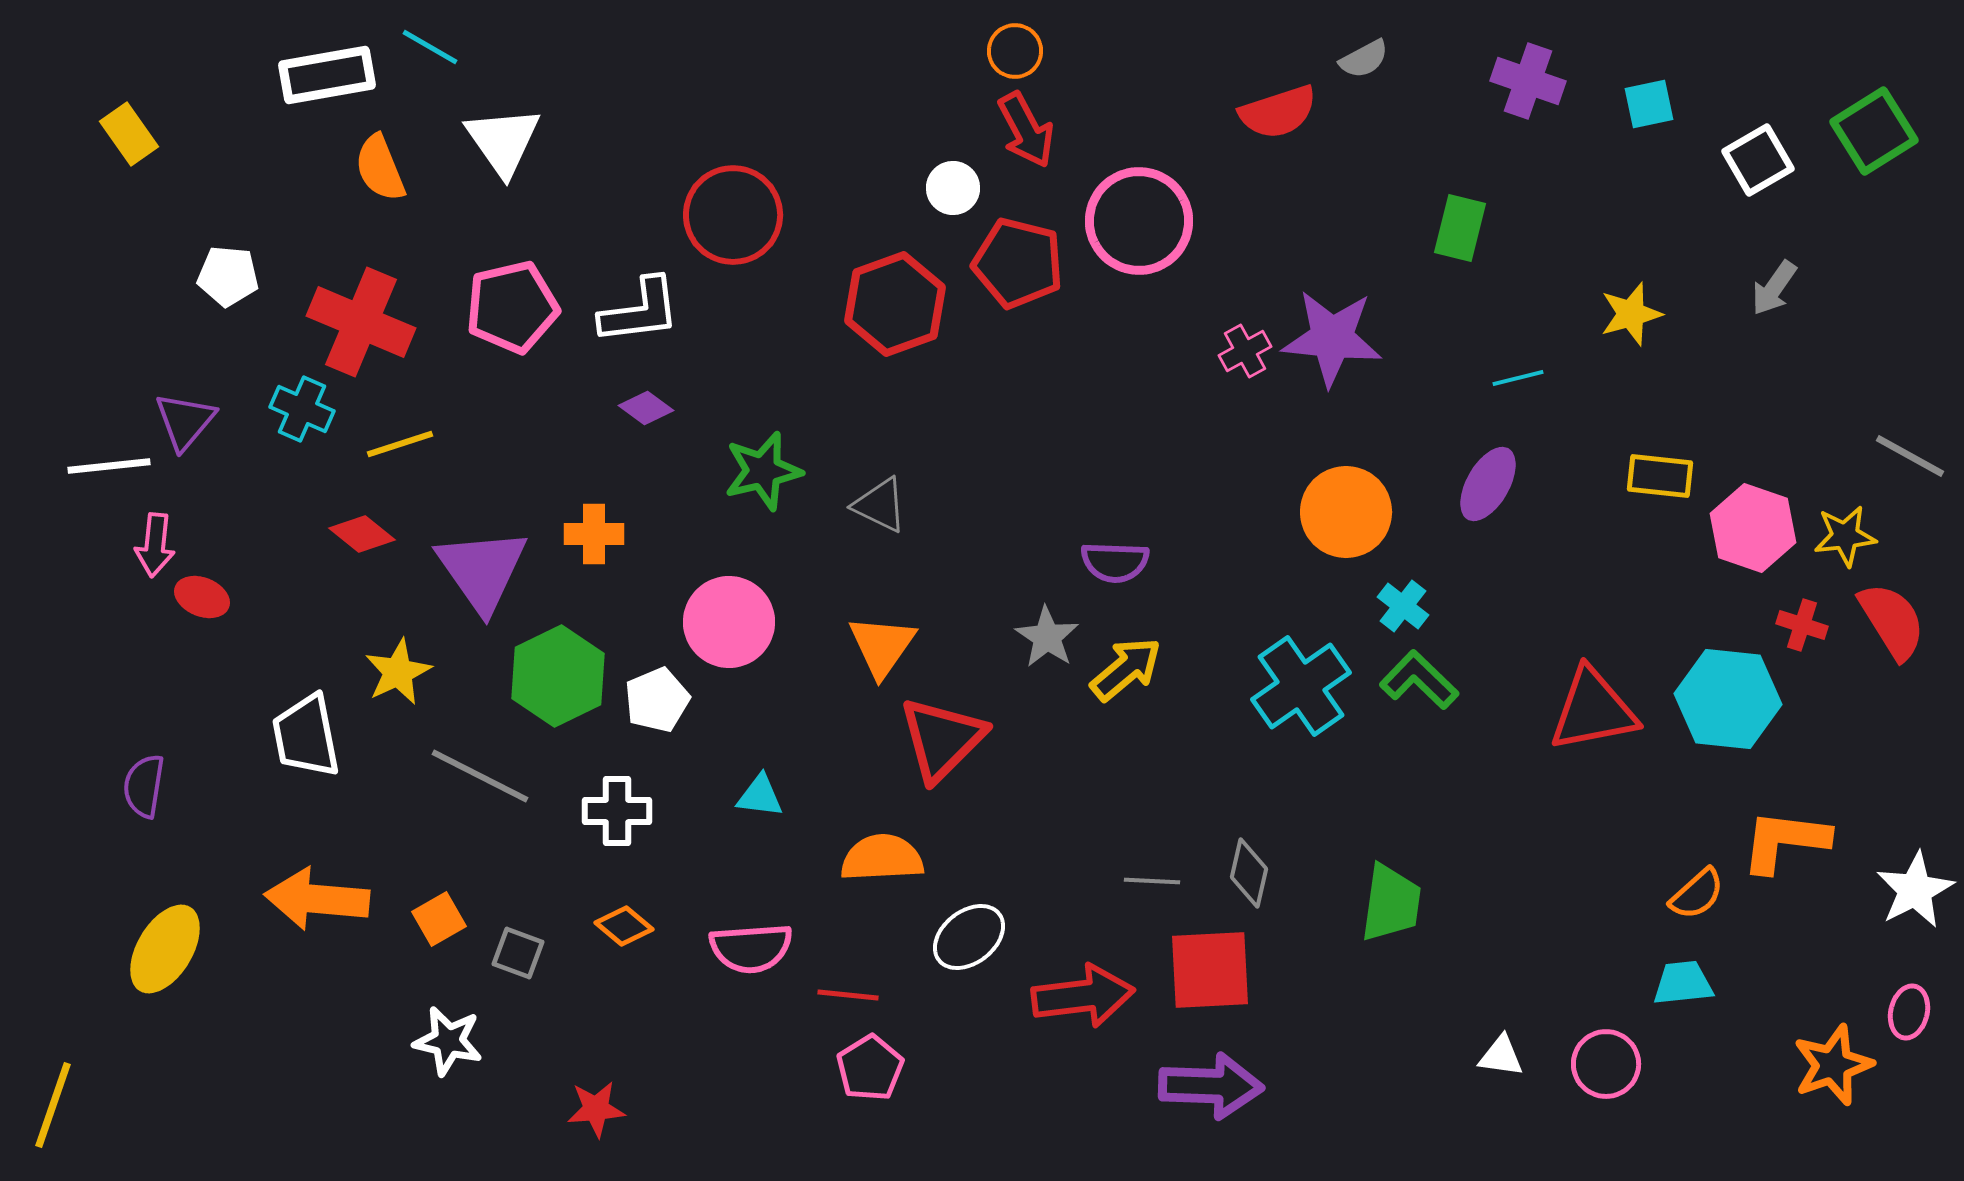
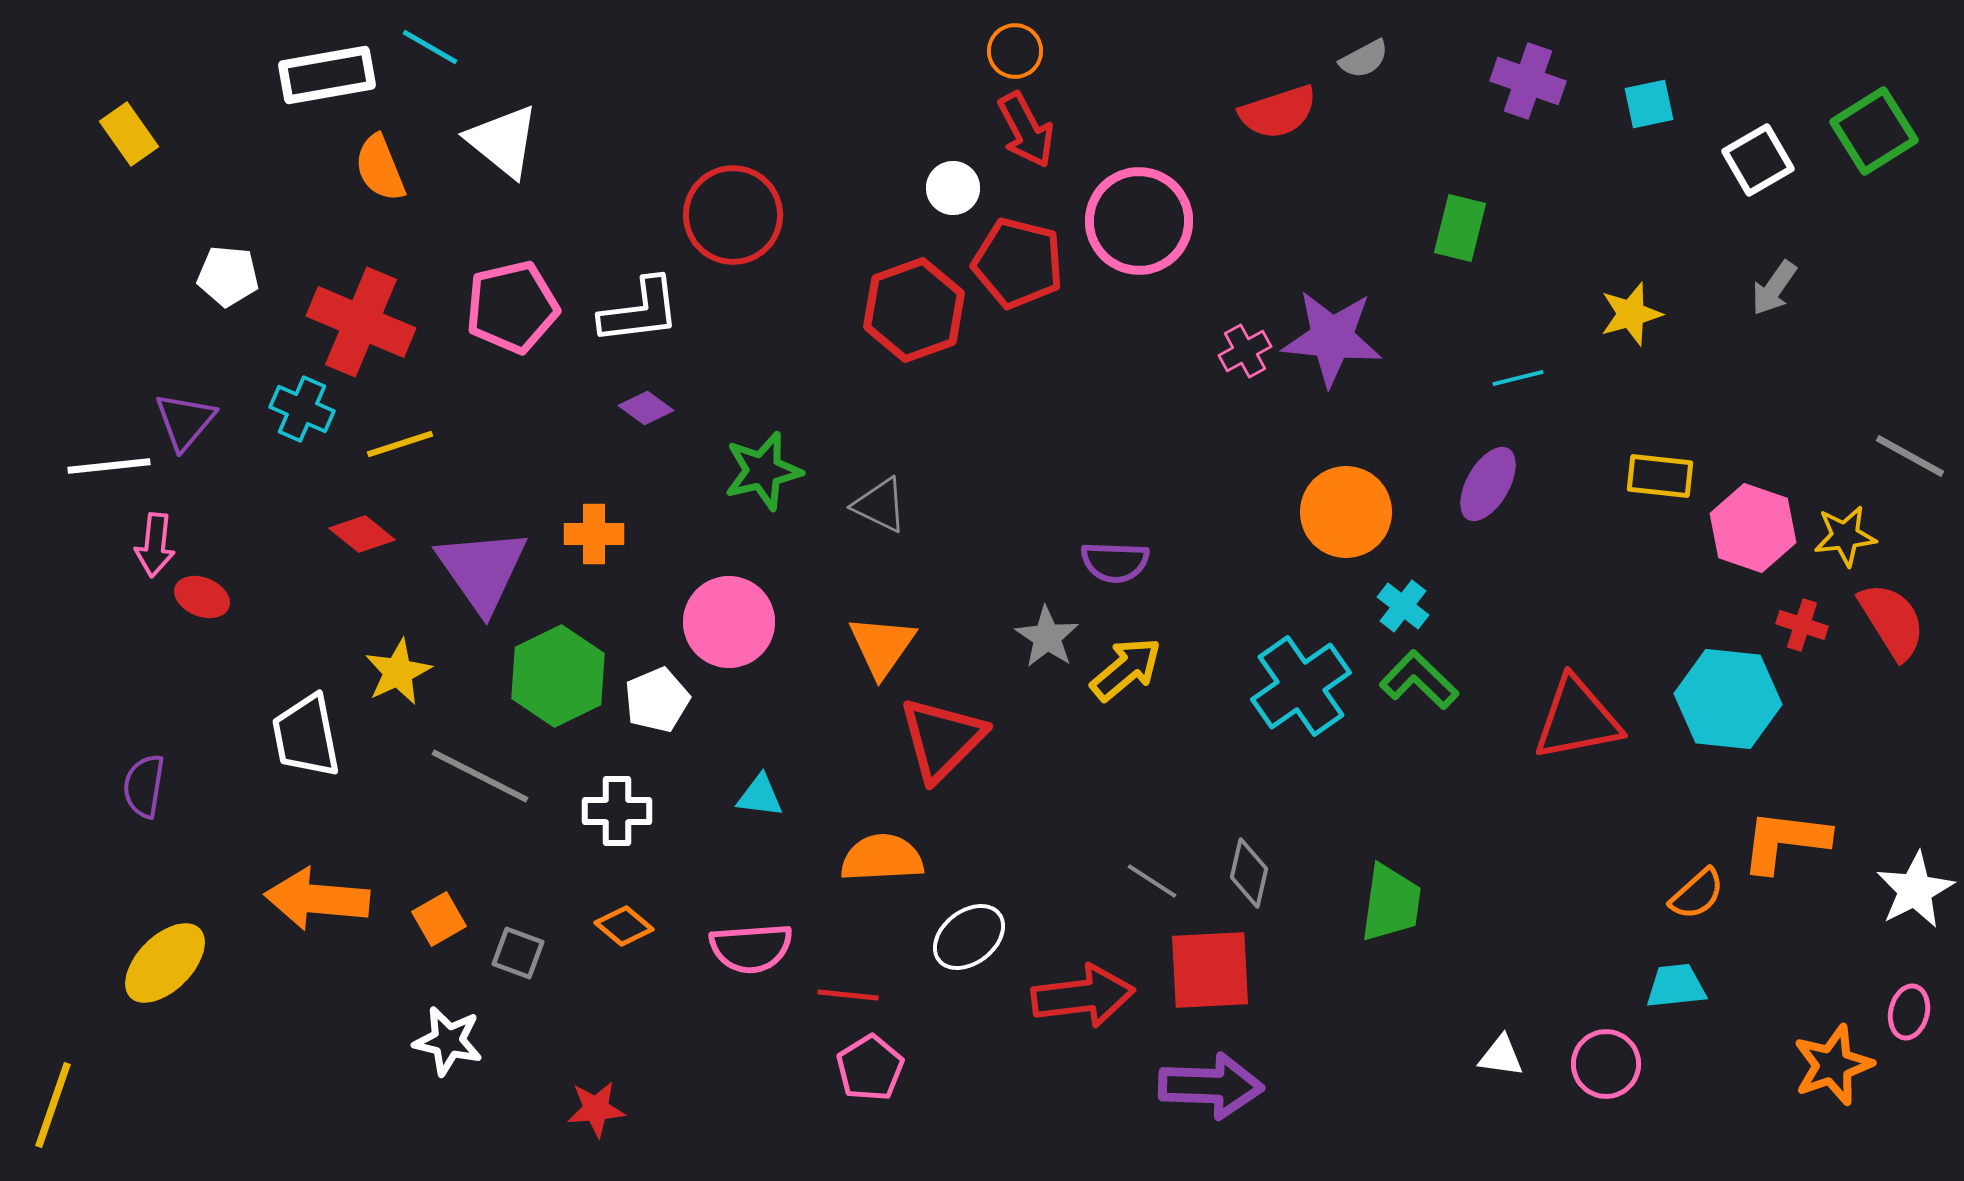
white triangle at (503, 141): rotated 16 degrees counterclockwise
red hexagon at (895, 304): moved 19 px right, 6 px down
red triangle at (1593, 710): moved 16 px left, 9 px down
gray line at (1152, 881): rotated 30 degrees clockwise
yellow ellipse at (165, 949): moved 14 px down; rotated 14 degrees clockwise
cyan trapezoid at (1683, 983): moved 7 px left, 3 px down
